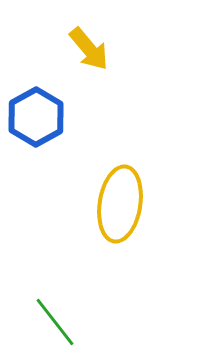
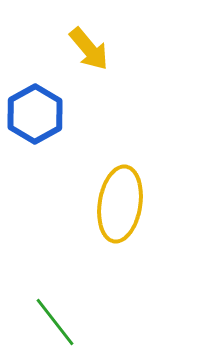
blue hexagon: moved 1 px left, 3 px up
